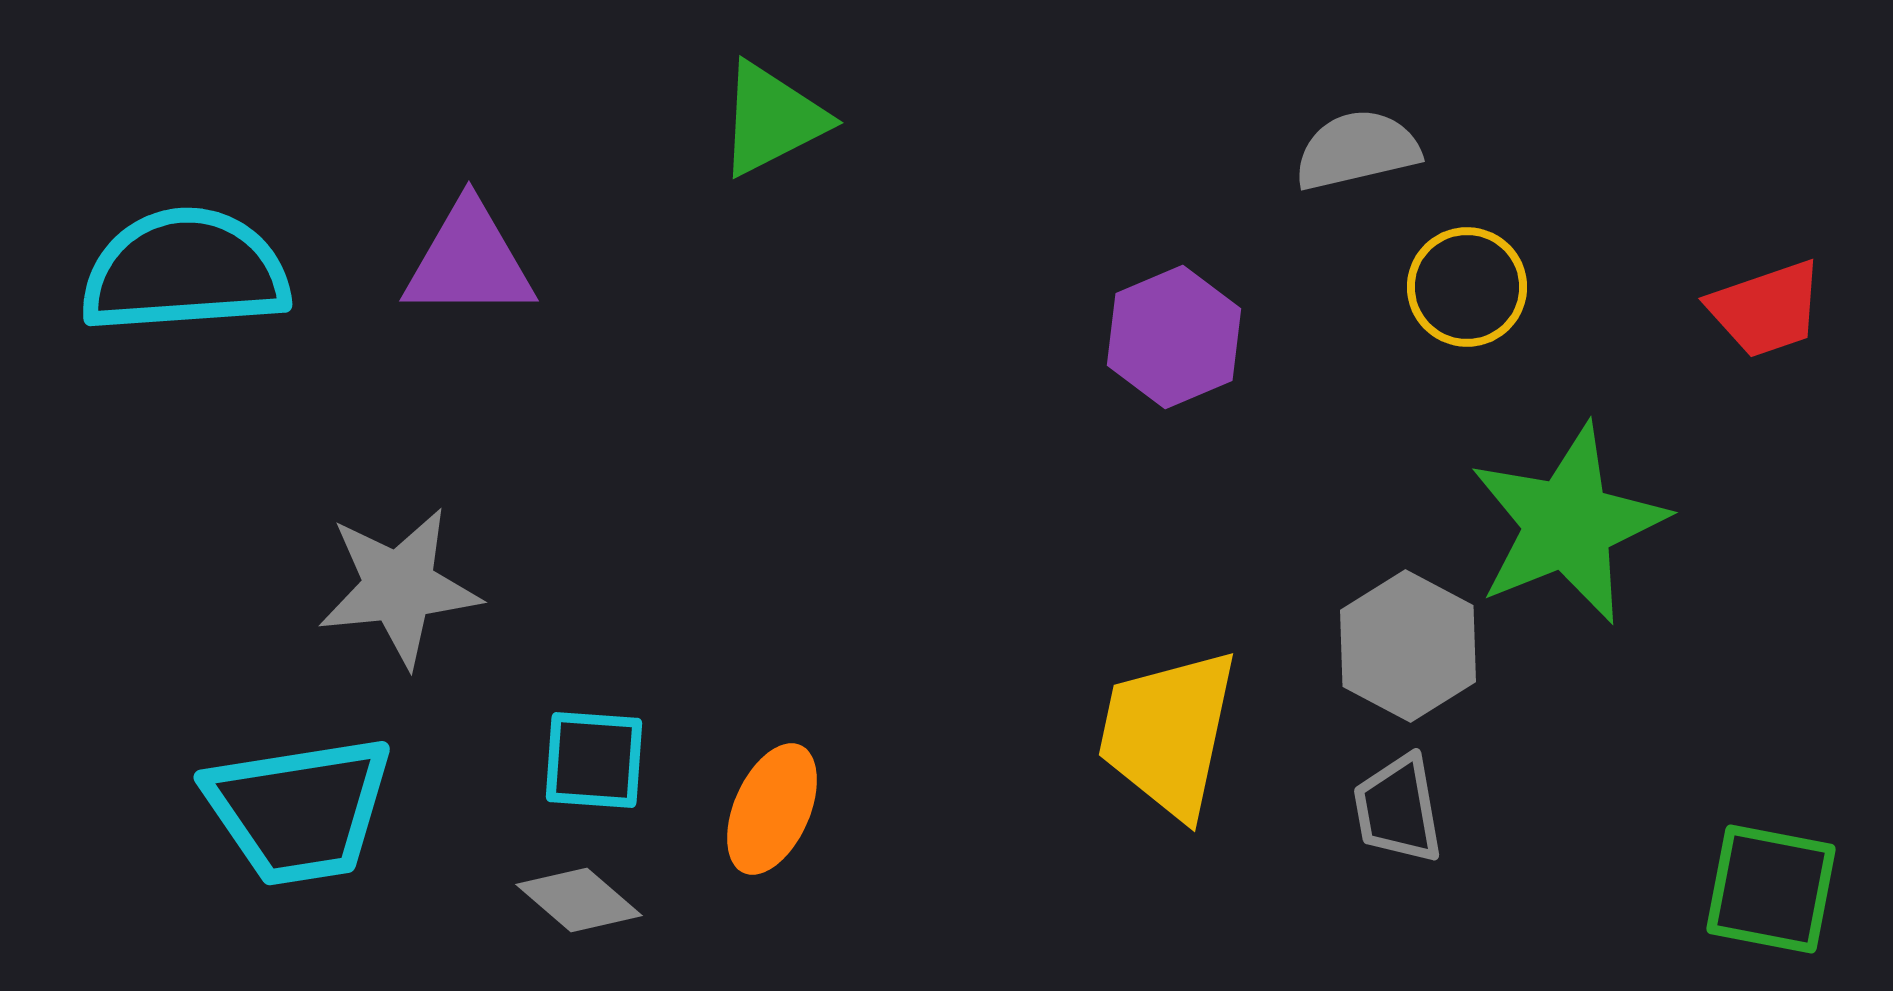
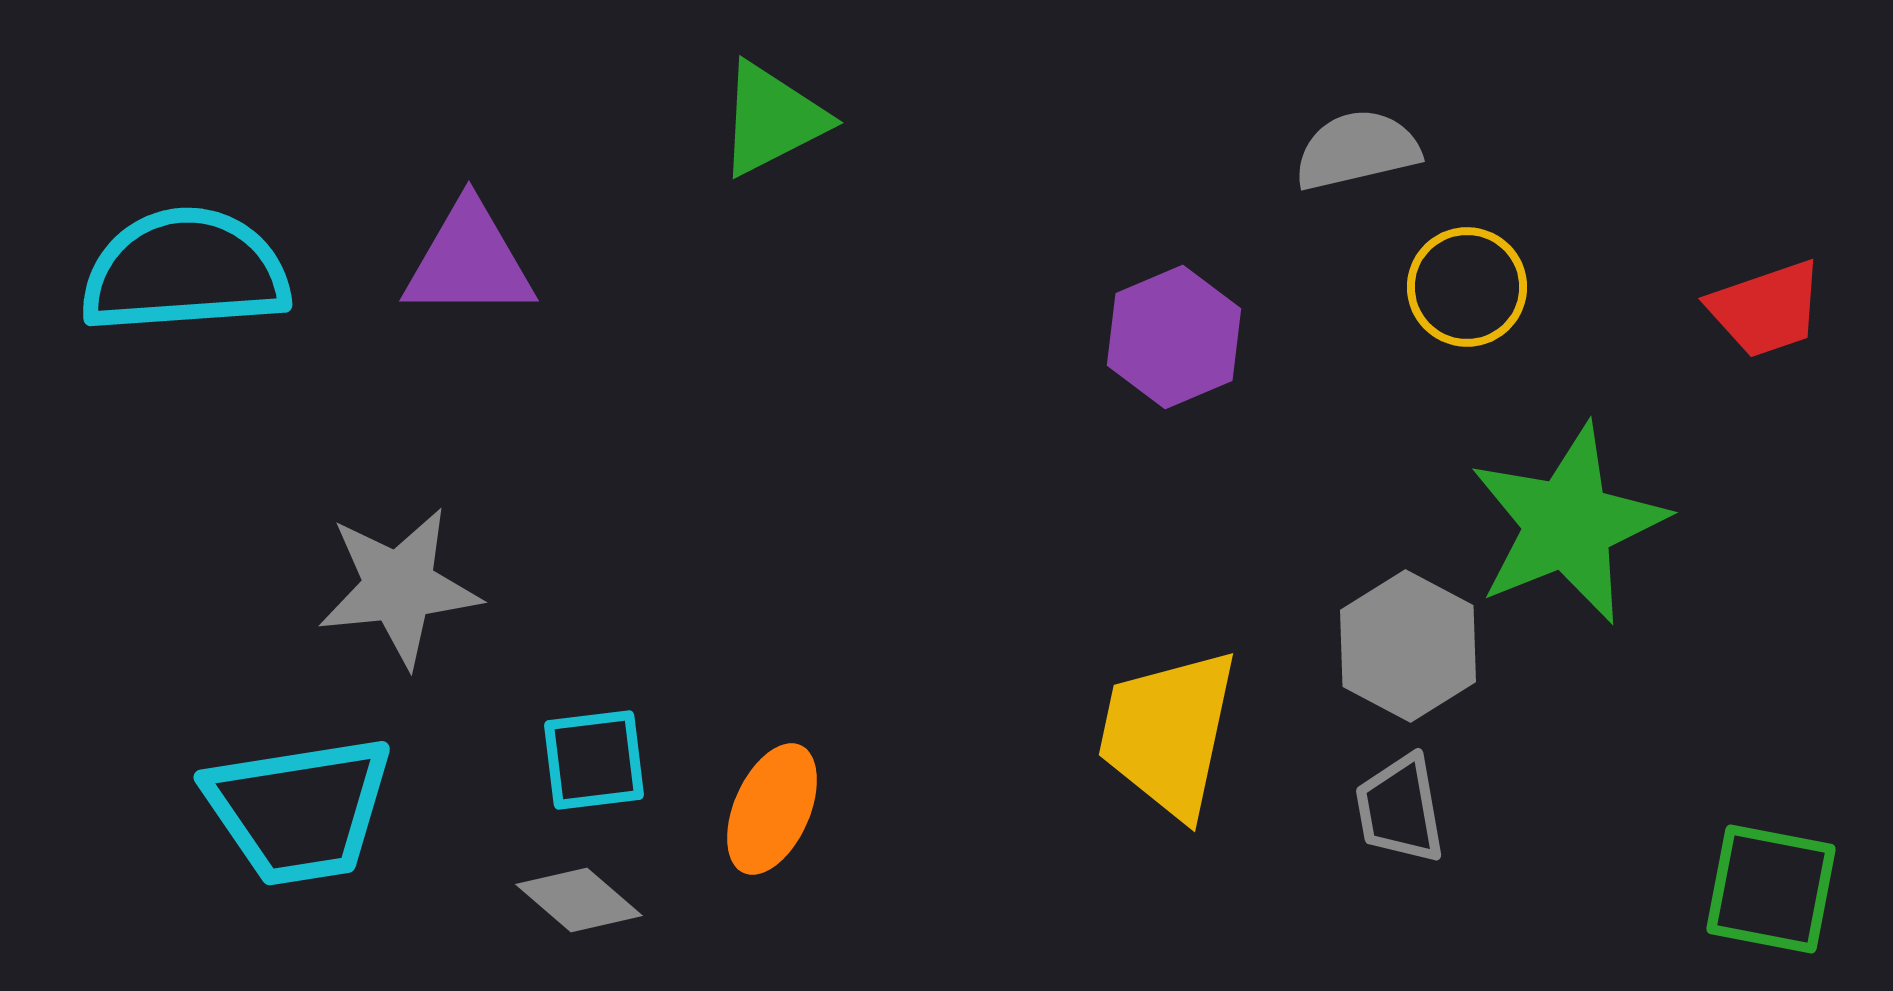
cyan square: rotated 11 degrees counterclockwise
gray trapezoid: moved 2 px right
